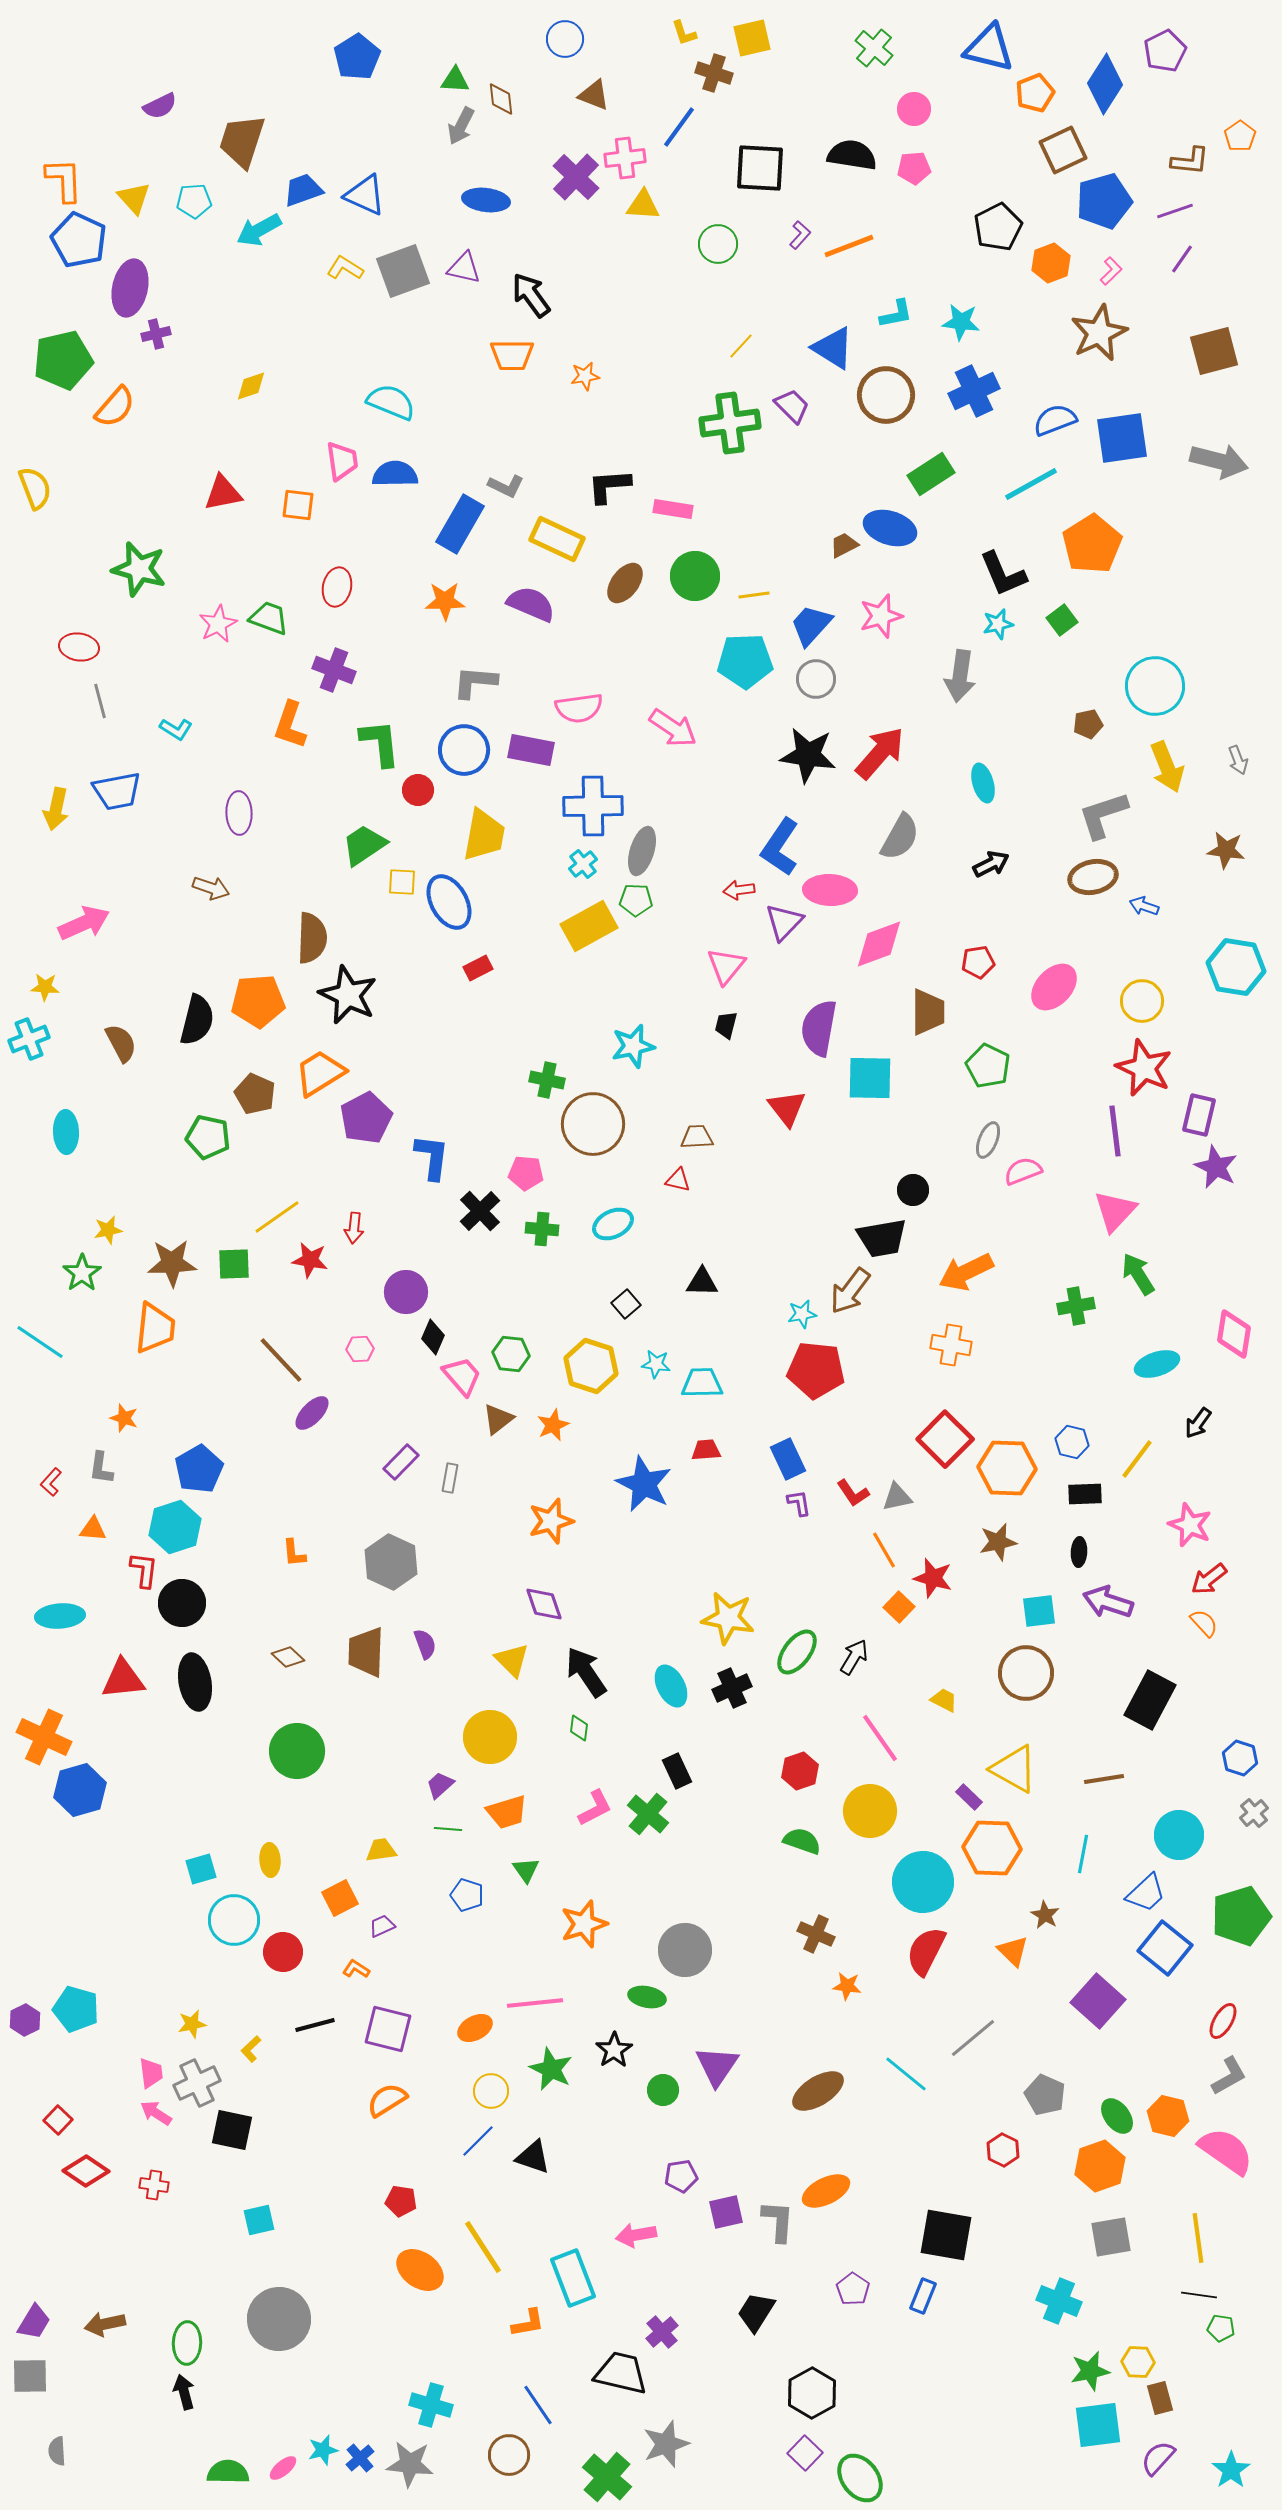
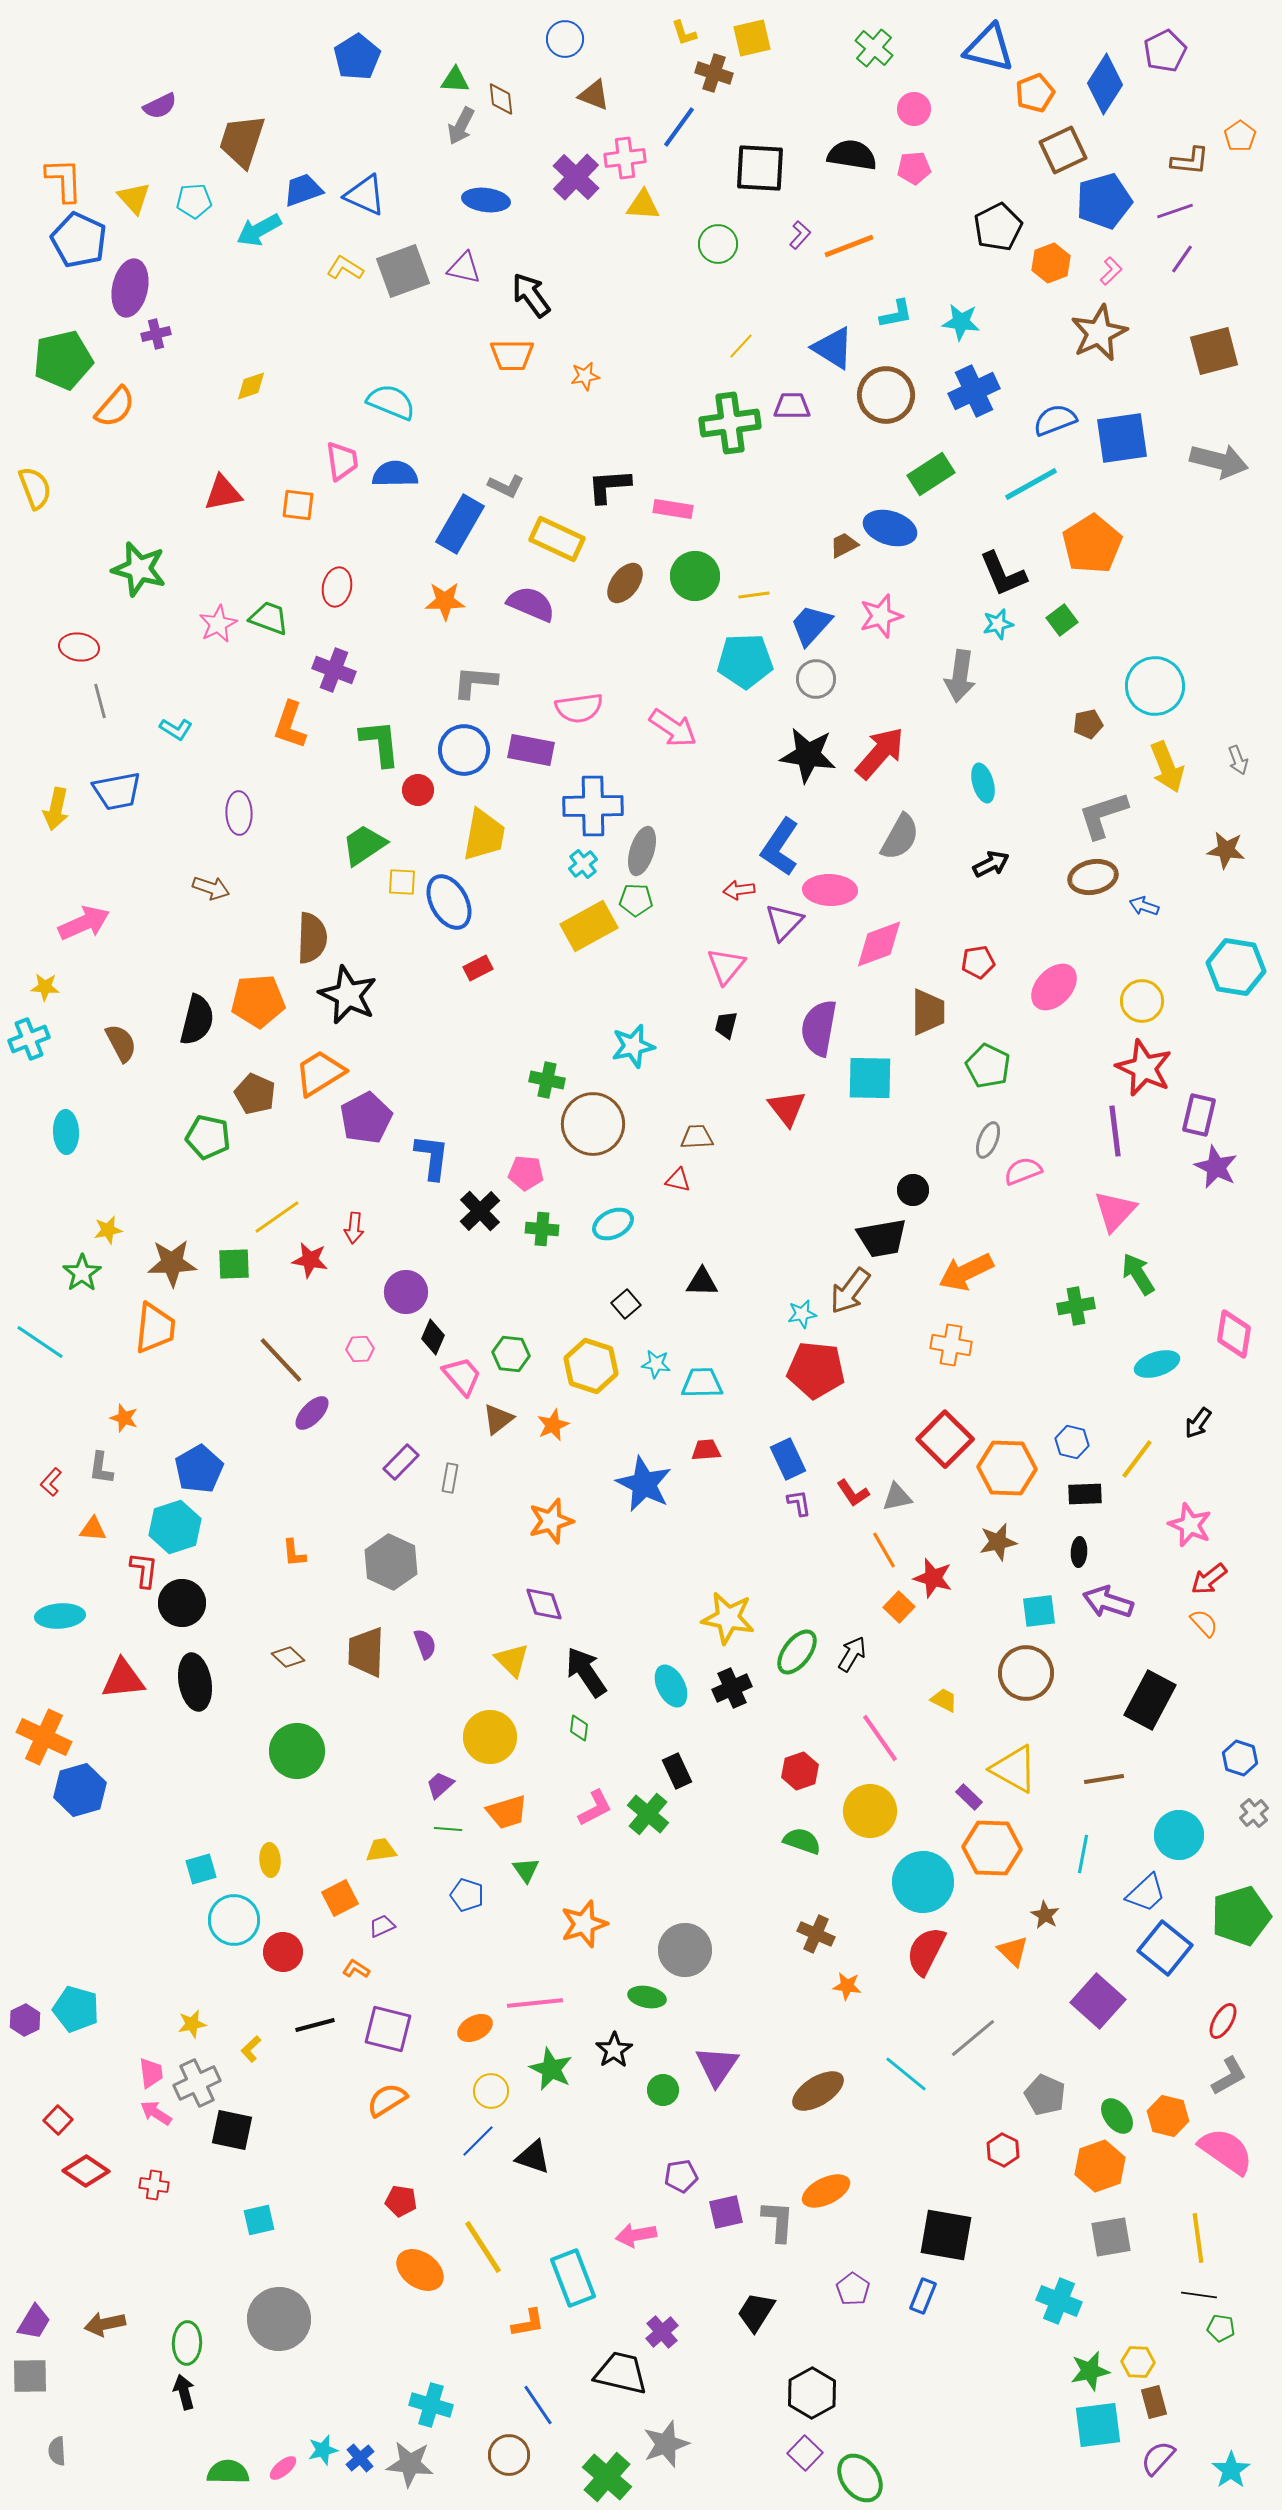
purple trapezoid at (792, 406): rotated 45 degrees counterclockwise
black arrow at (854, 1657): moved 2 px left, 3 px up
brown rectangle at (1160, 2398): moved 6 px left, 4 px down
